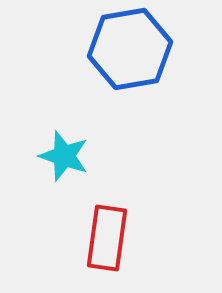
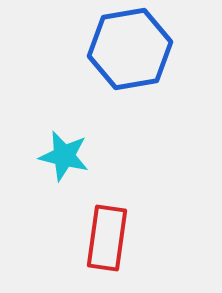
cyan star: rotated 6 degrees counterclockwise
